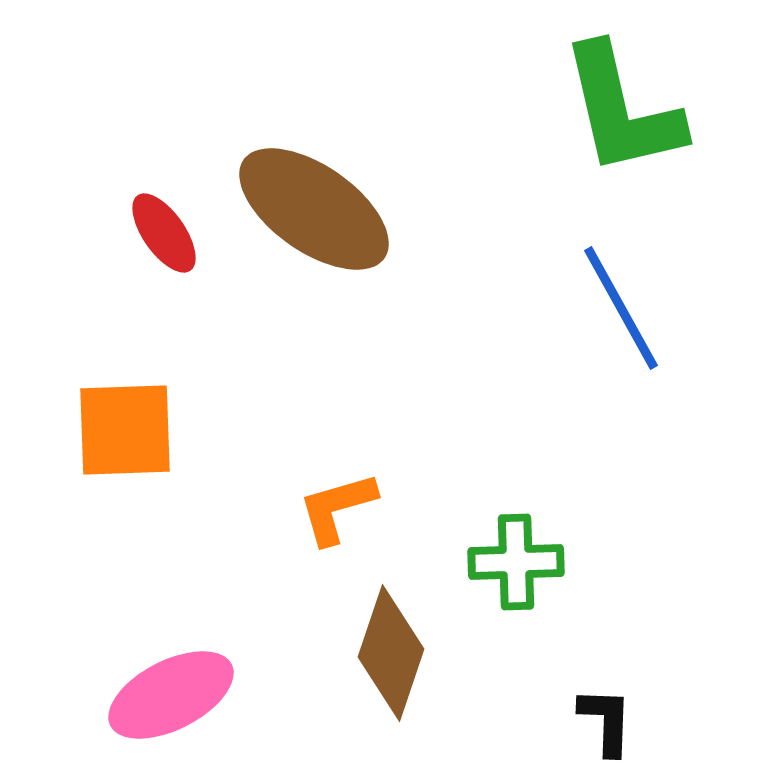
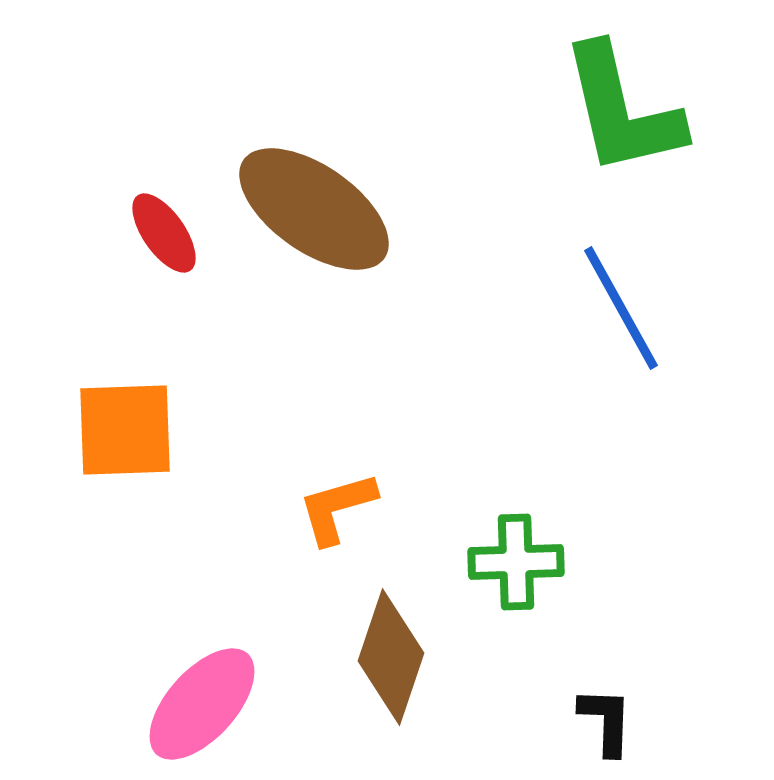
brown diamond: moved 4 px down
pink ellipse: moved 31 px right, 9 px down; rotated 21 degrees counterclockwise
